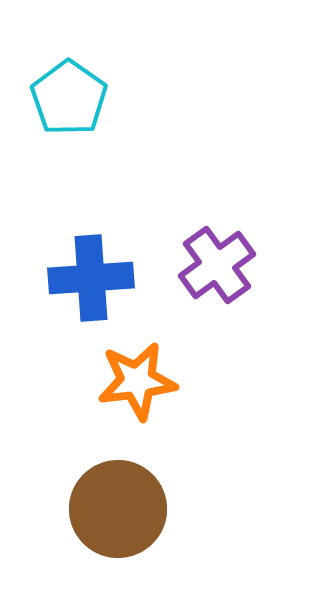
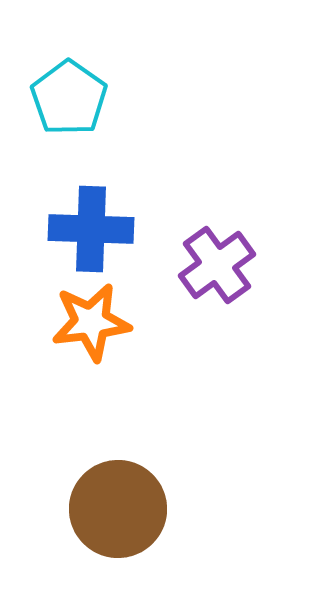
blue cross: moved 49 px up; rotated 6 degrees clockwise
orange star: moved 46 px left, 59 px up
